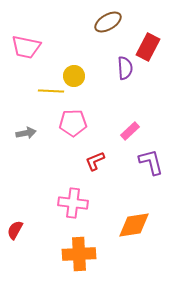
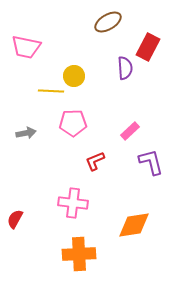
red semicircle: moved 11 px up
